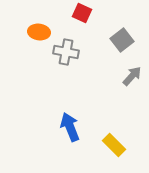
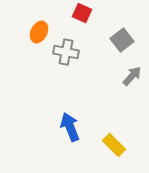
orange ellipse: rotated 70 degrees counterclockwise
